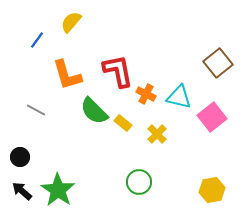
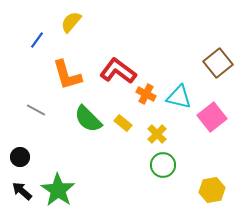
red L-shape: rotated 42 degrees counterclockwise
green semicircle: moved 6 px left, 8 px down
green circle: moved 24 px right, 17 px up
